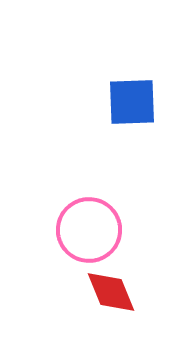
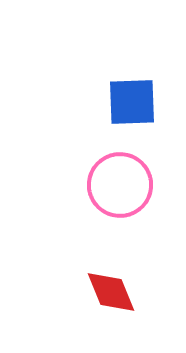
pink circle: moved 31 px right, 45 px up
